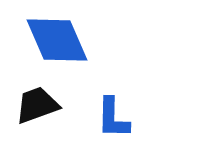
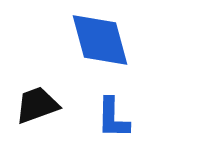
blue diamond: moved 43 px right; rotated 8 degrees clockwise
